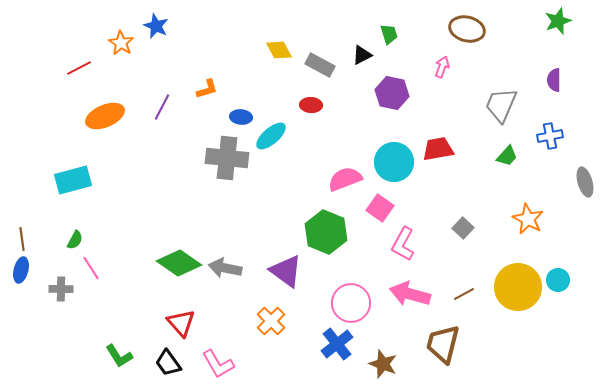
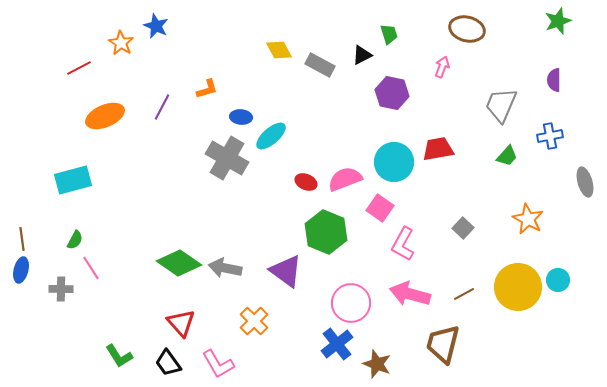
red ellipse at (311, 105): moved 5 px left, 77 px down; rotated 20 degrees clockwise
gray cross at (227, 158): rotated 24 degrees clockwise
orange cross at (271, 321): moved 17 px left
brown star at (383, 364): moved 6 px left
